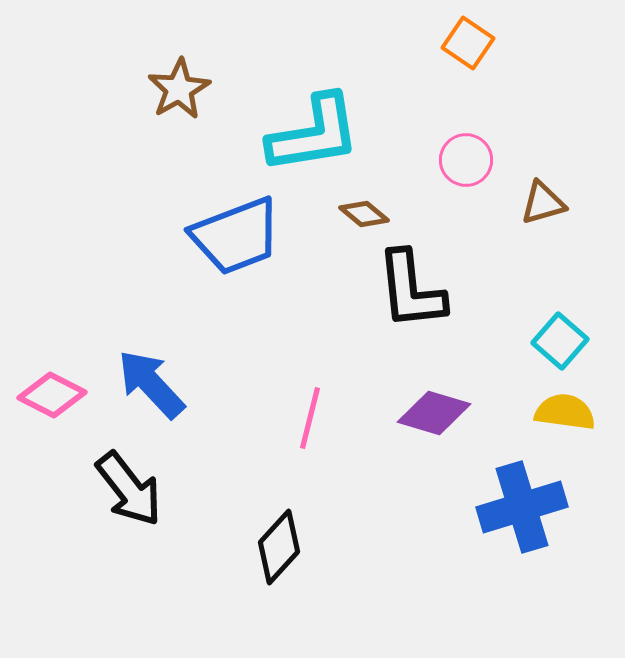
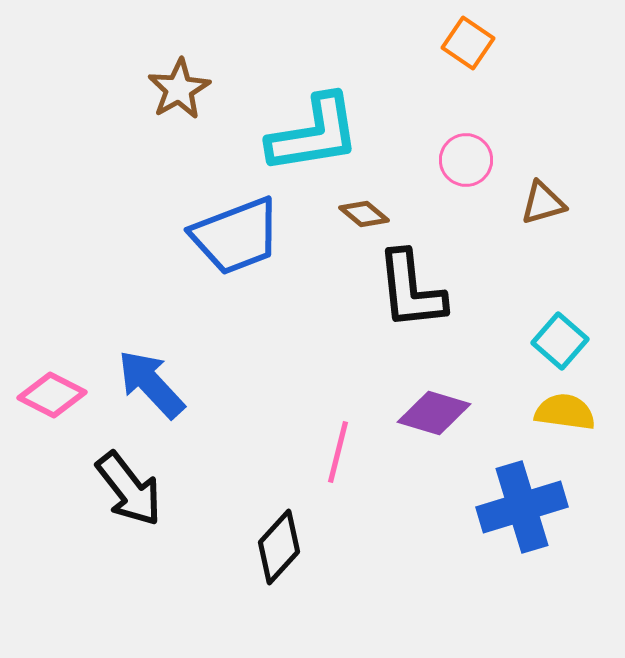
pink line: moved 28 px right, 34 px down
